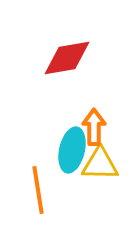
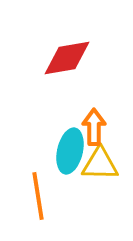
cyan ellipse: moved 2 px left, 1 px down
orange line: moved 6 px down
